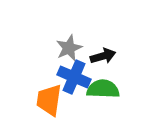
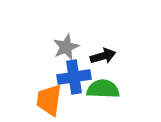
gray star: moved 3 px left, 1 px up
blue cross: rotated 32 degrees counterclockwise
